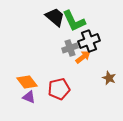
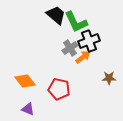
black trapezoid: moved 1 px right, 2 px up
green L-shape: moved 2 px right, 1 px down
gray cross: rotated 14 degrees counterclockwise
brown star: rotated 24 degrees counterclockwise
orange diamond: moved 2 px left, 1 px up
red pentagon: rotated 25 degrees clockwise
purple triangle: moved 1 px left, 12 px down
